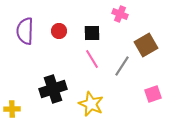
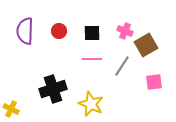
pink cross: moved 5 px right, 17 px down
pink line: rotated 60 degrees counterclockwise
pink square: moved 1 px right, 12 px up; rotated 12 degrees clockwise
yellow cross: moved 1 px left; rotated 28 degrees clockwise
